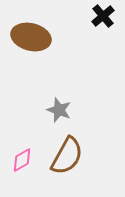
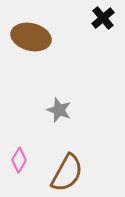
black cross: moved 2 px down
brown semicircle: moved 17 px down
pink diamond: moved 3 px left; rotated 30 degrees counterclockwise
